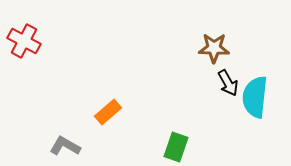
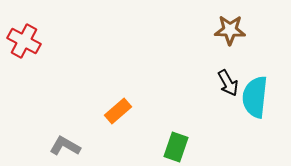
brown star: moved 16 px right, 18 px up
orange rectangle: moved 10 px right, 1 px up
